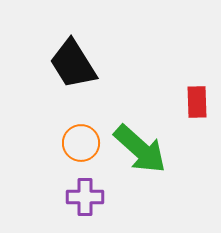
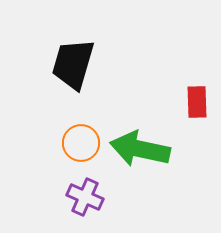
black trapezoid: rotated 48 degrees clockwise
green arrow: rotated 150 degrees clockwise
purple cross: rotated 24 degrees clockwise
